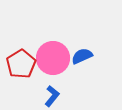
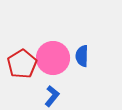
blue semicircle: rotated 65 degrees counterclockwise
red pentagon: moved 1 px right
